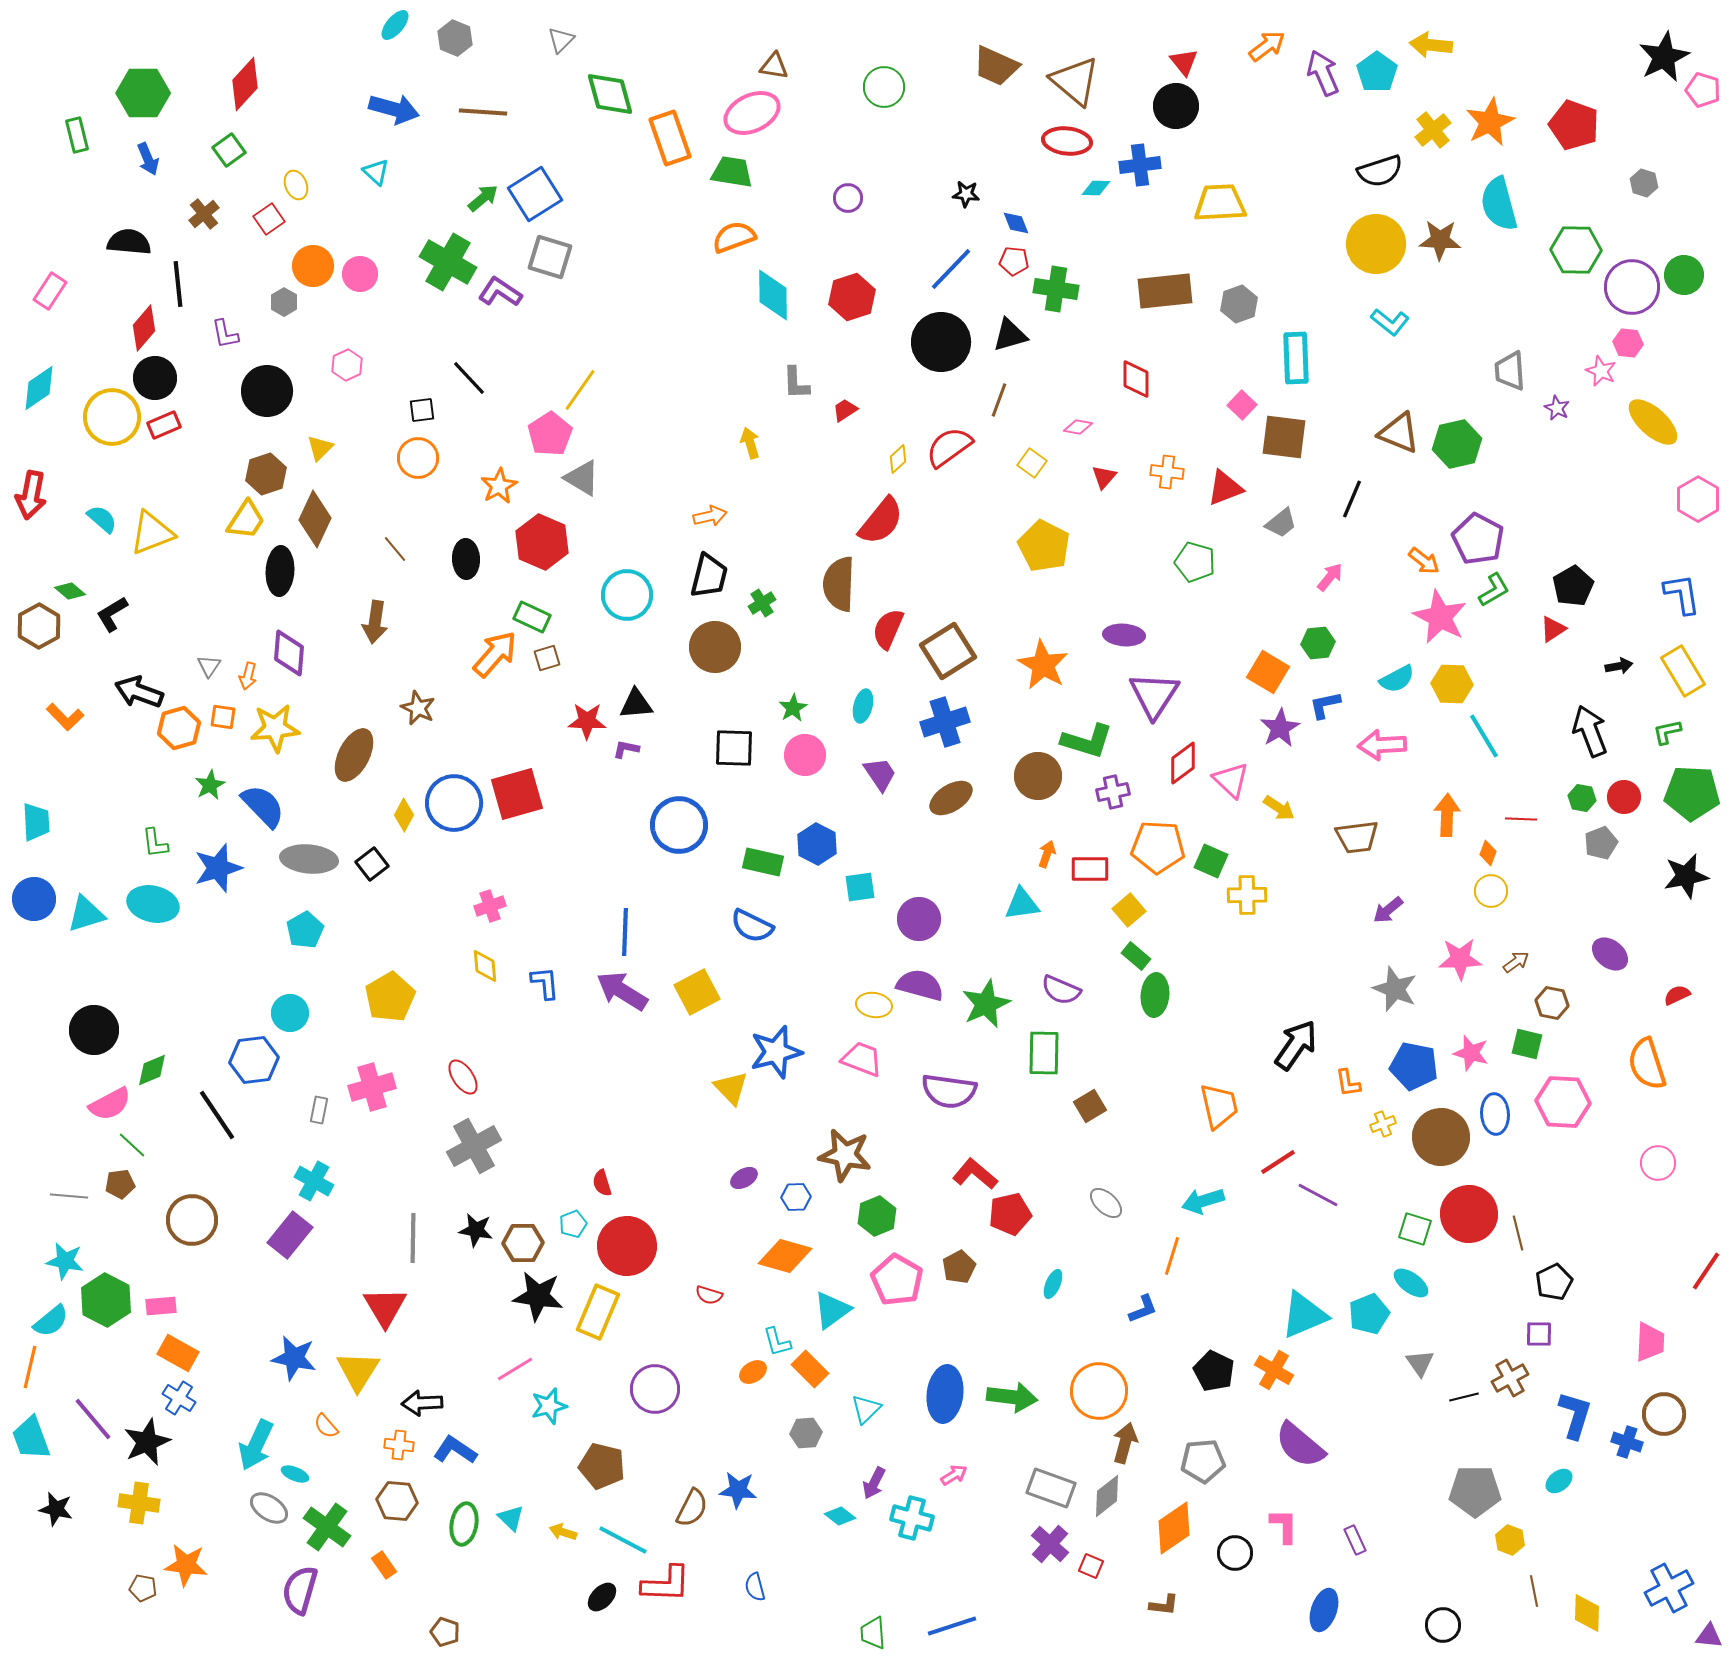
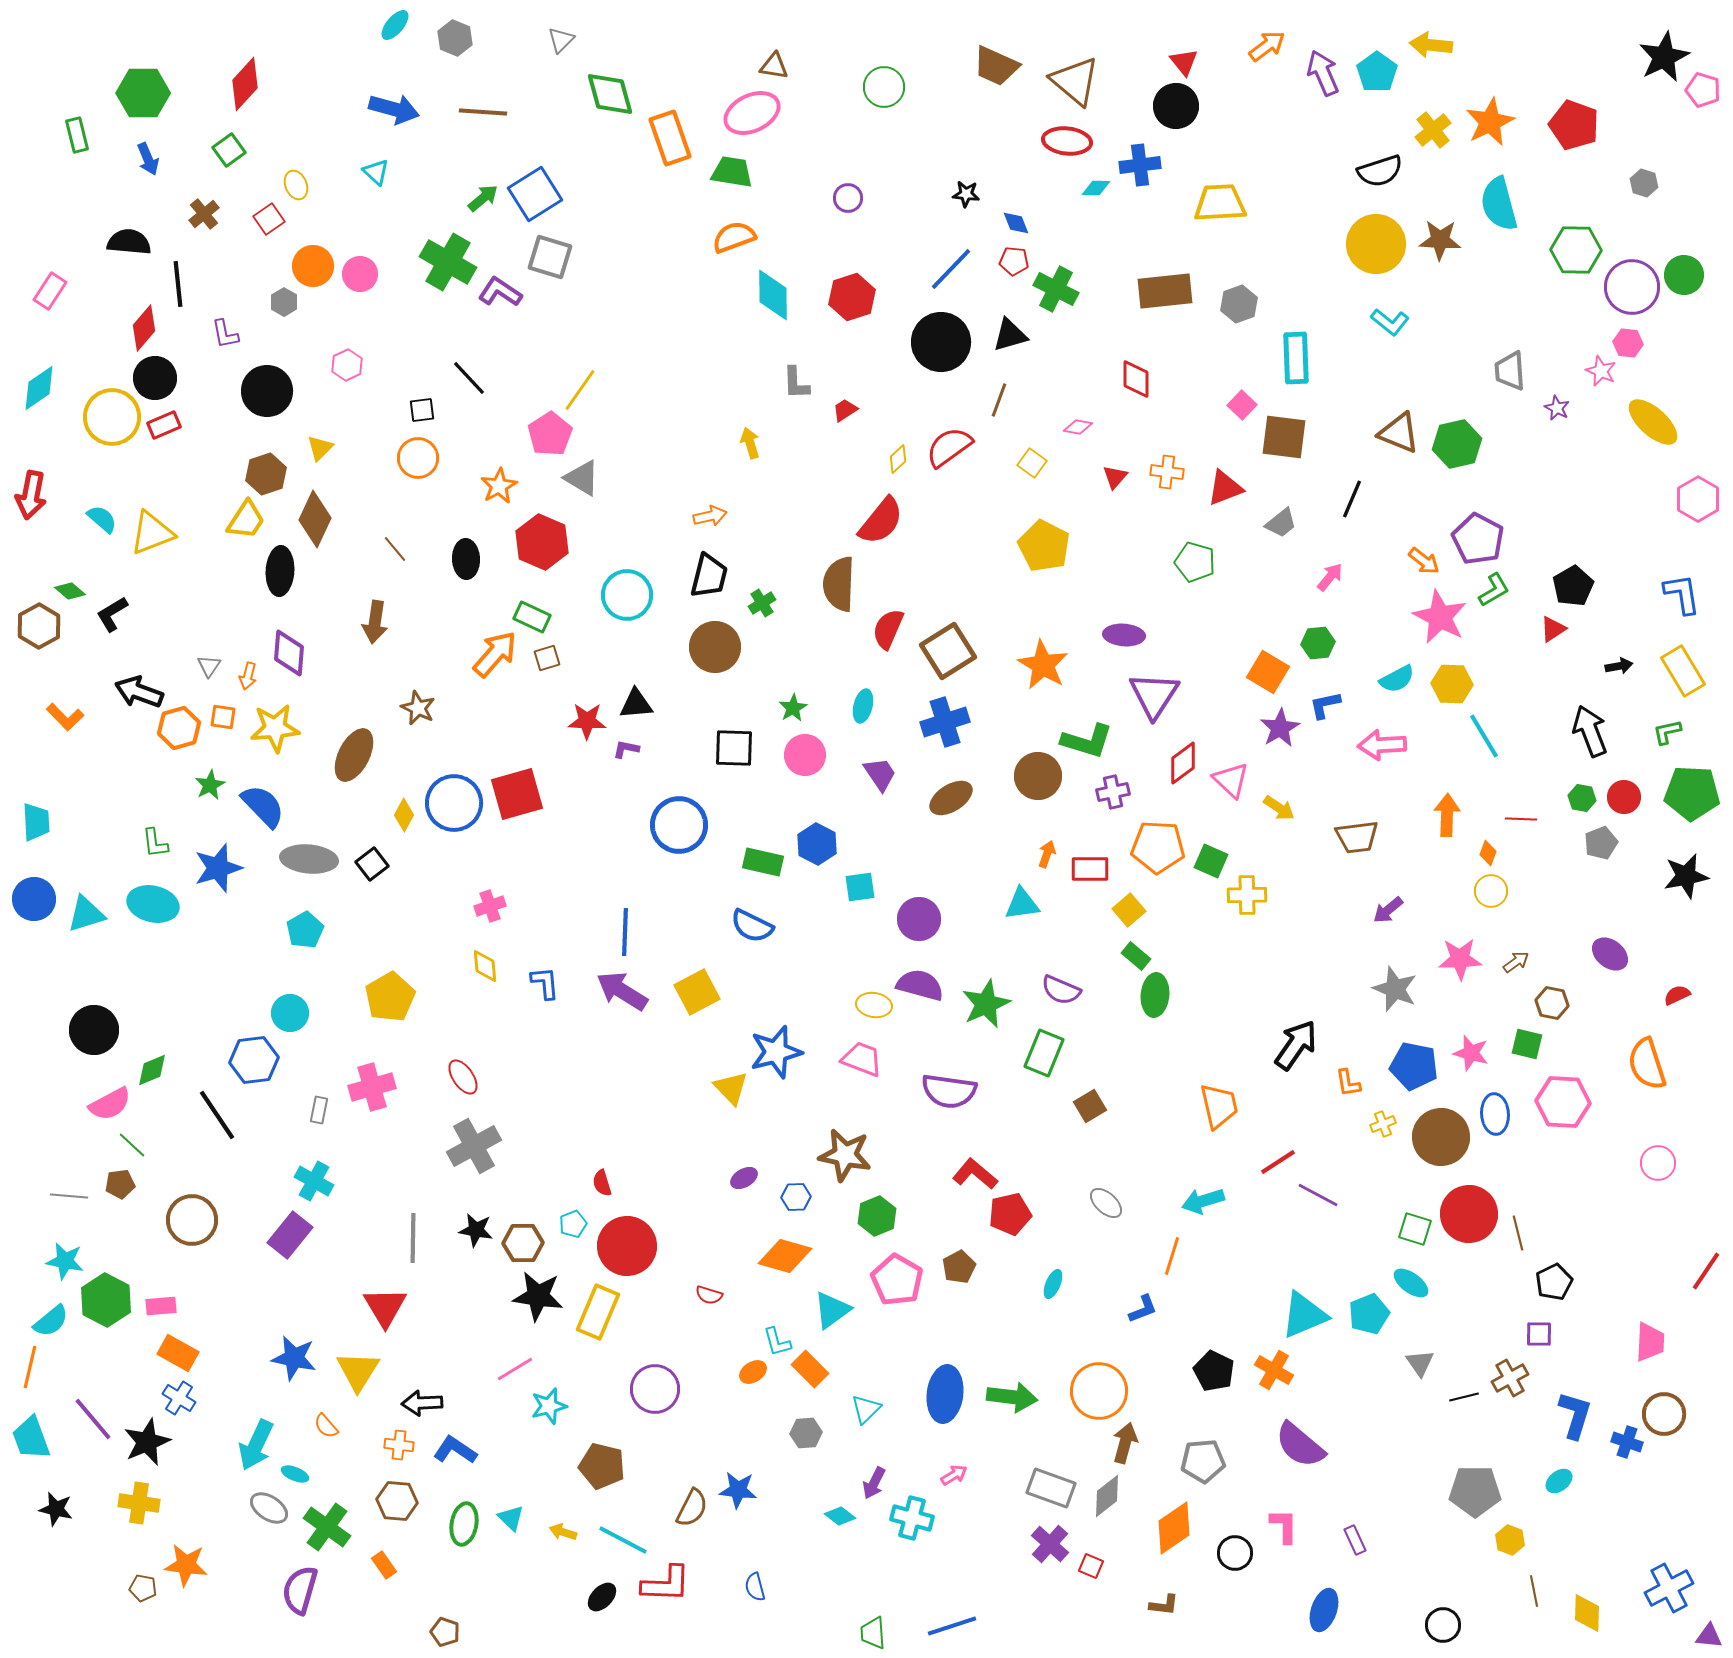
green cross at (1056, 289): rotated 18 degrees clockwise
red triangle at (1104, 477): moved 11 px right
green rectangle at (1044, 1053): rotated 21 degrees clockwise
